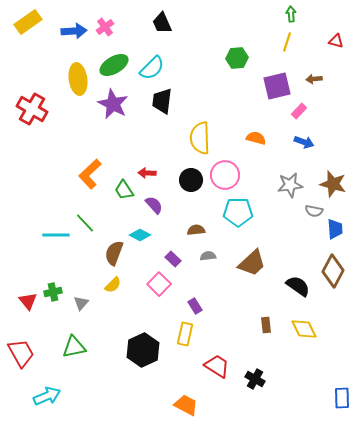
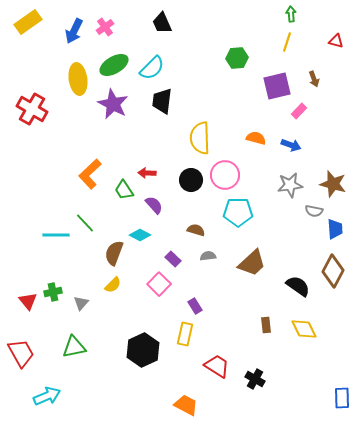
blue arrow at (74, 31): rotated 120 degrees clockwise
brown arrow at (314, 79): rotated 105 degrees counterclockwise
blue arrow at (304, 142): moved 13 px left, 3 px down
brown semicircle at (196, 230): rotated 24 degrees clockwise
